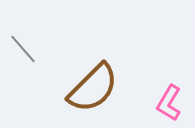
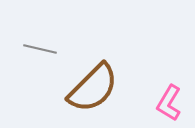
gray line: moved 17 px right; rotated 36 degrees counterclockwise
